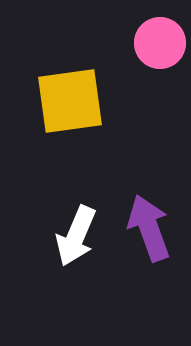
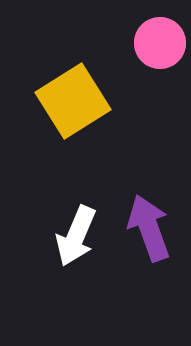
yellow square: moved 3 px right; rotated 24 degrees counterclockwise
